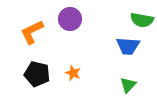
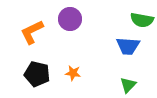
orange star: rotated 14 degrees counterclockwise
